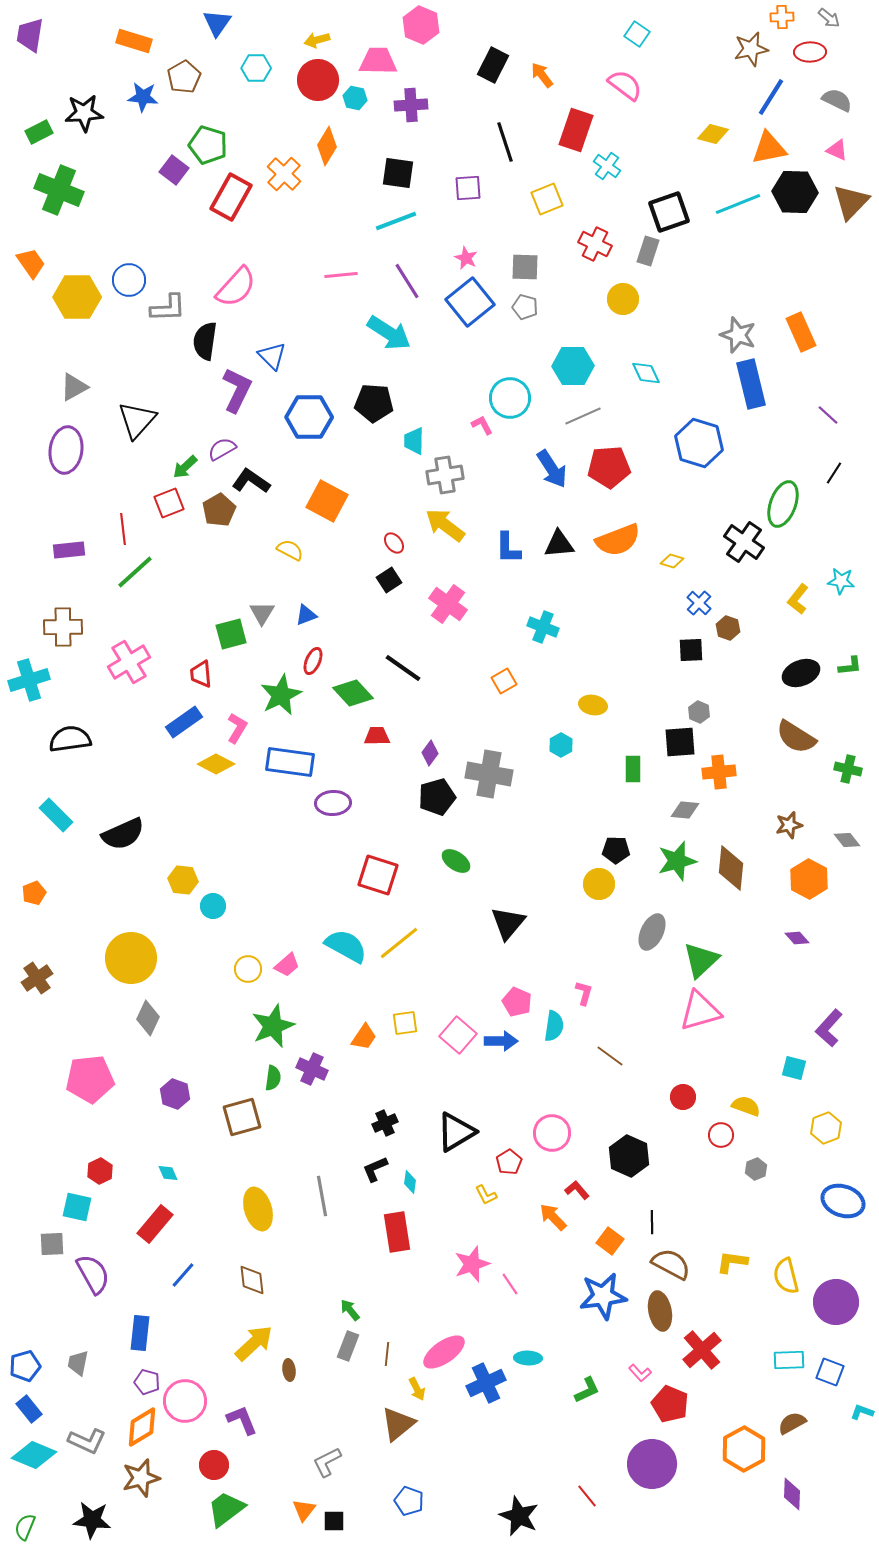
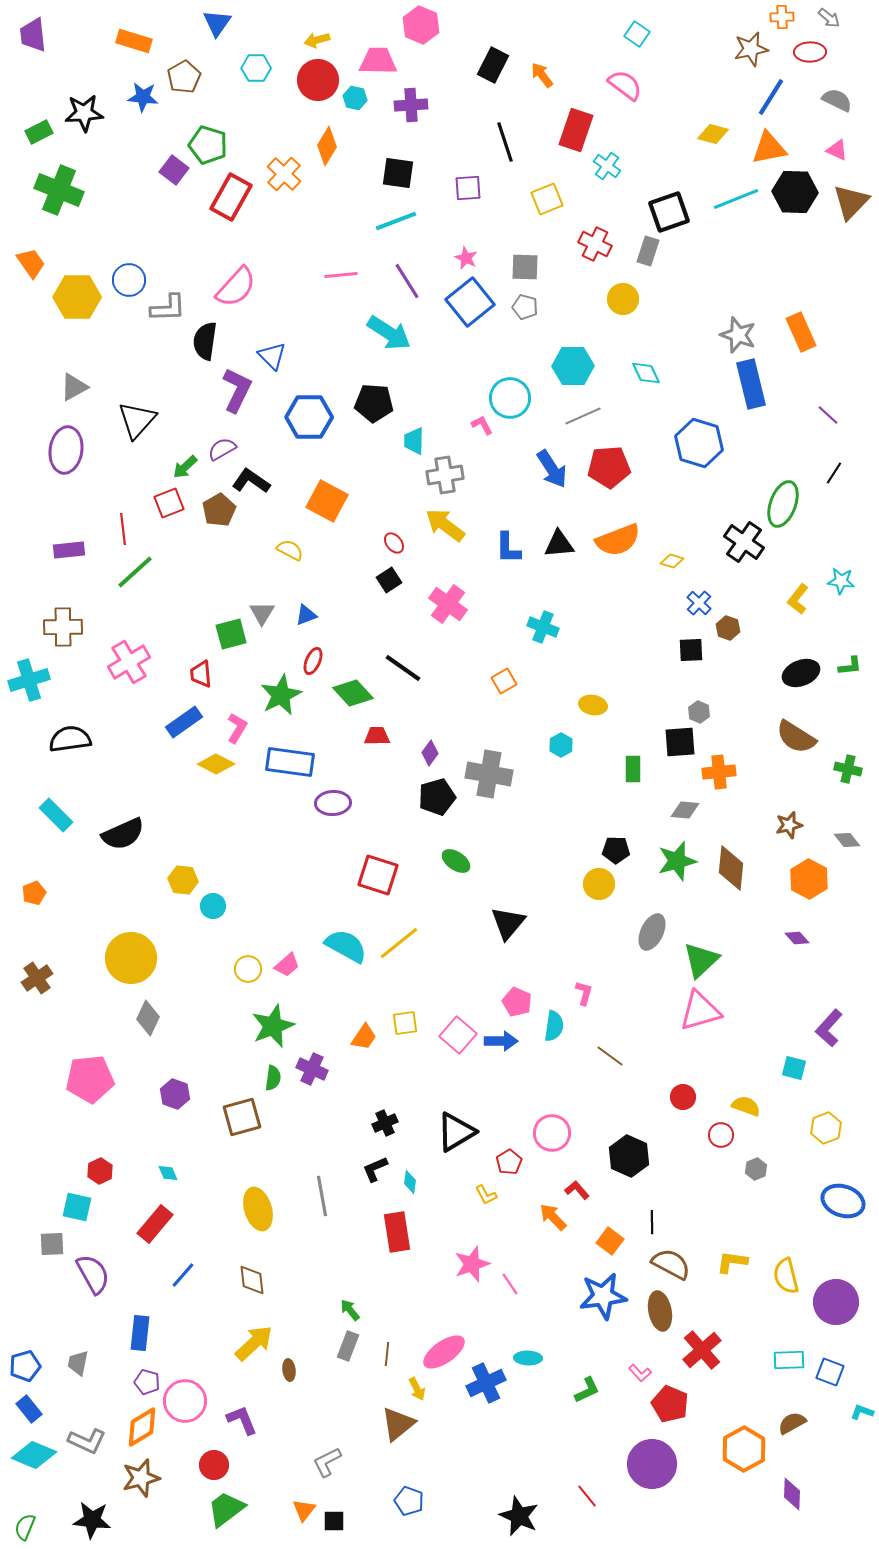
purple trapezoid at (30, 35): moved 3 px right; rotated 15 degrees counterclockwise
cyan line at (738, 204): moved 2 px left, 5 px up
